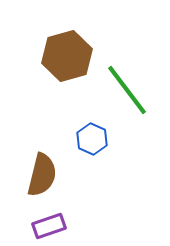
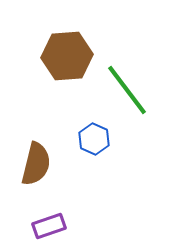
brown hexagon: rotated 12 degrees clockwise
blue hexagon: moved 2 px right
brown semicircle: moved 6 px left, 11 px up
